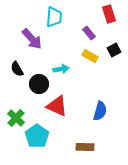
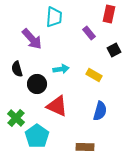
red rectangle: rotated 30 degrees clockwise
yellow rectangle: moved 4 px right, 19 px down
black semicircle: rotated 14 degrees clockwise
black circle: moved 2 px left
